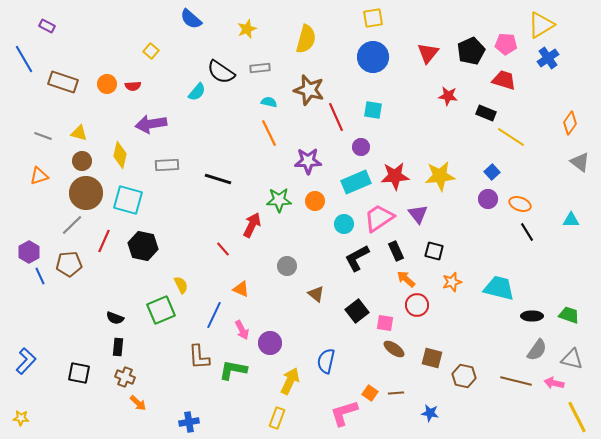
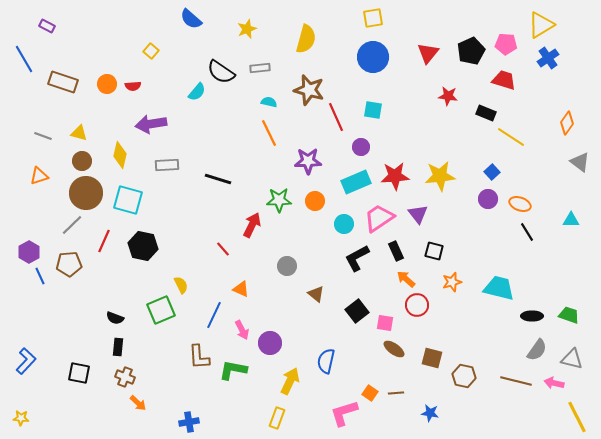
orange diamond at (570, 123): moved 3 px left
